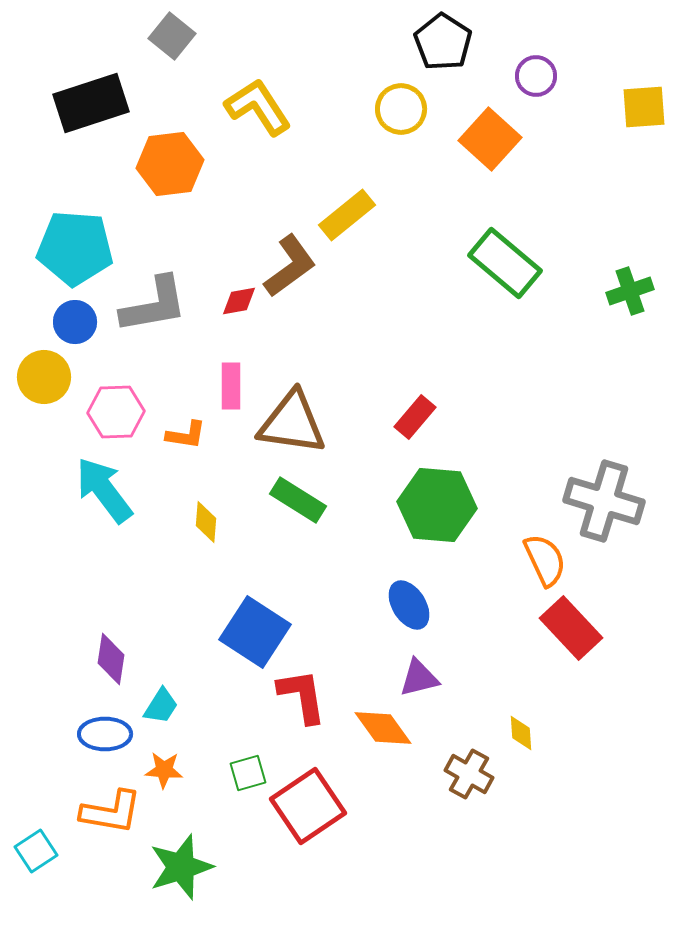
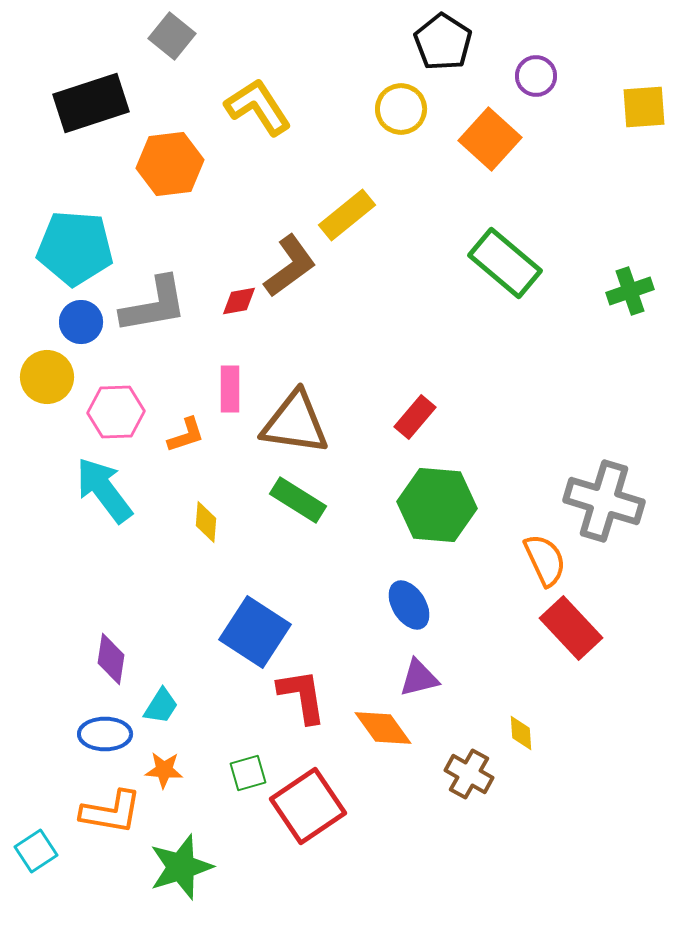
blue circle at (75, 322): moved 6 px right
yellow circle at (44, 377): moved 3 px right
pink rectangle at (231, 386): moved 1 px left, 3 px down
brown triangle at (292, 423): moved 3 px right
orange L-shape at (186, 435): rotated 27 degrees counterclockwise
